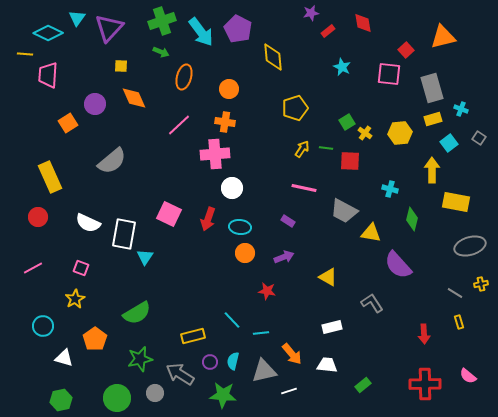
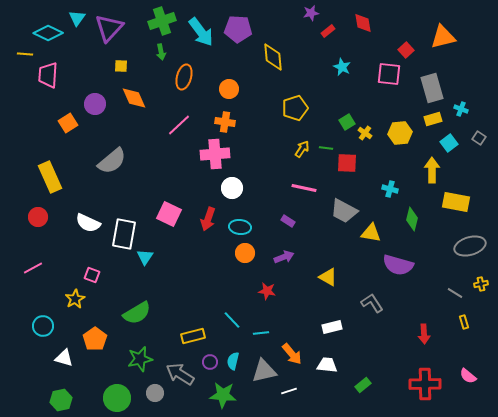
purple pentagon at (238, 29): rotated 24 degrees counterclockwise
green arrow at (161, 52): rotated 56 degrees clockwise
red square at (350, 161): moved 3 px left, 2 px down
purple semicircle at (398, 265): rotated 32 degrees counterclockwise
pink square at (81, 268): moved 11 px right, 7 px down
yellow rectangle at (459, 322): moved 5 px right
